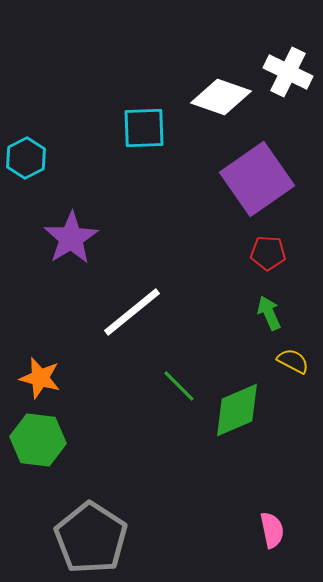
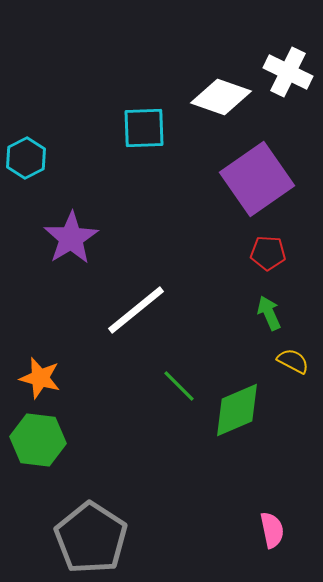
white line: moved 4 px right, 2 px up
